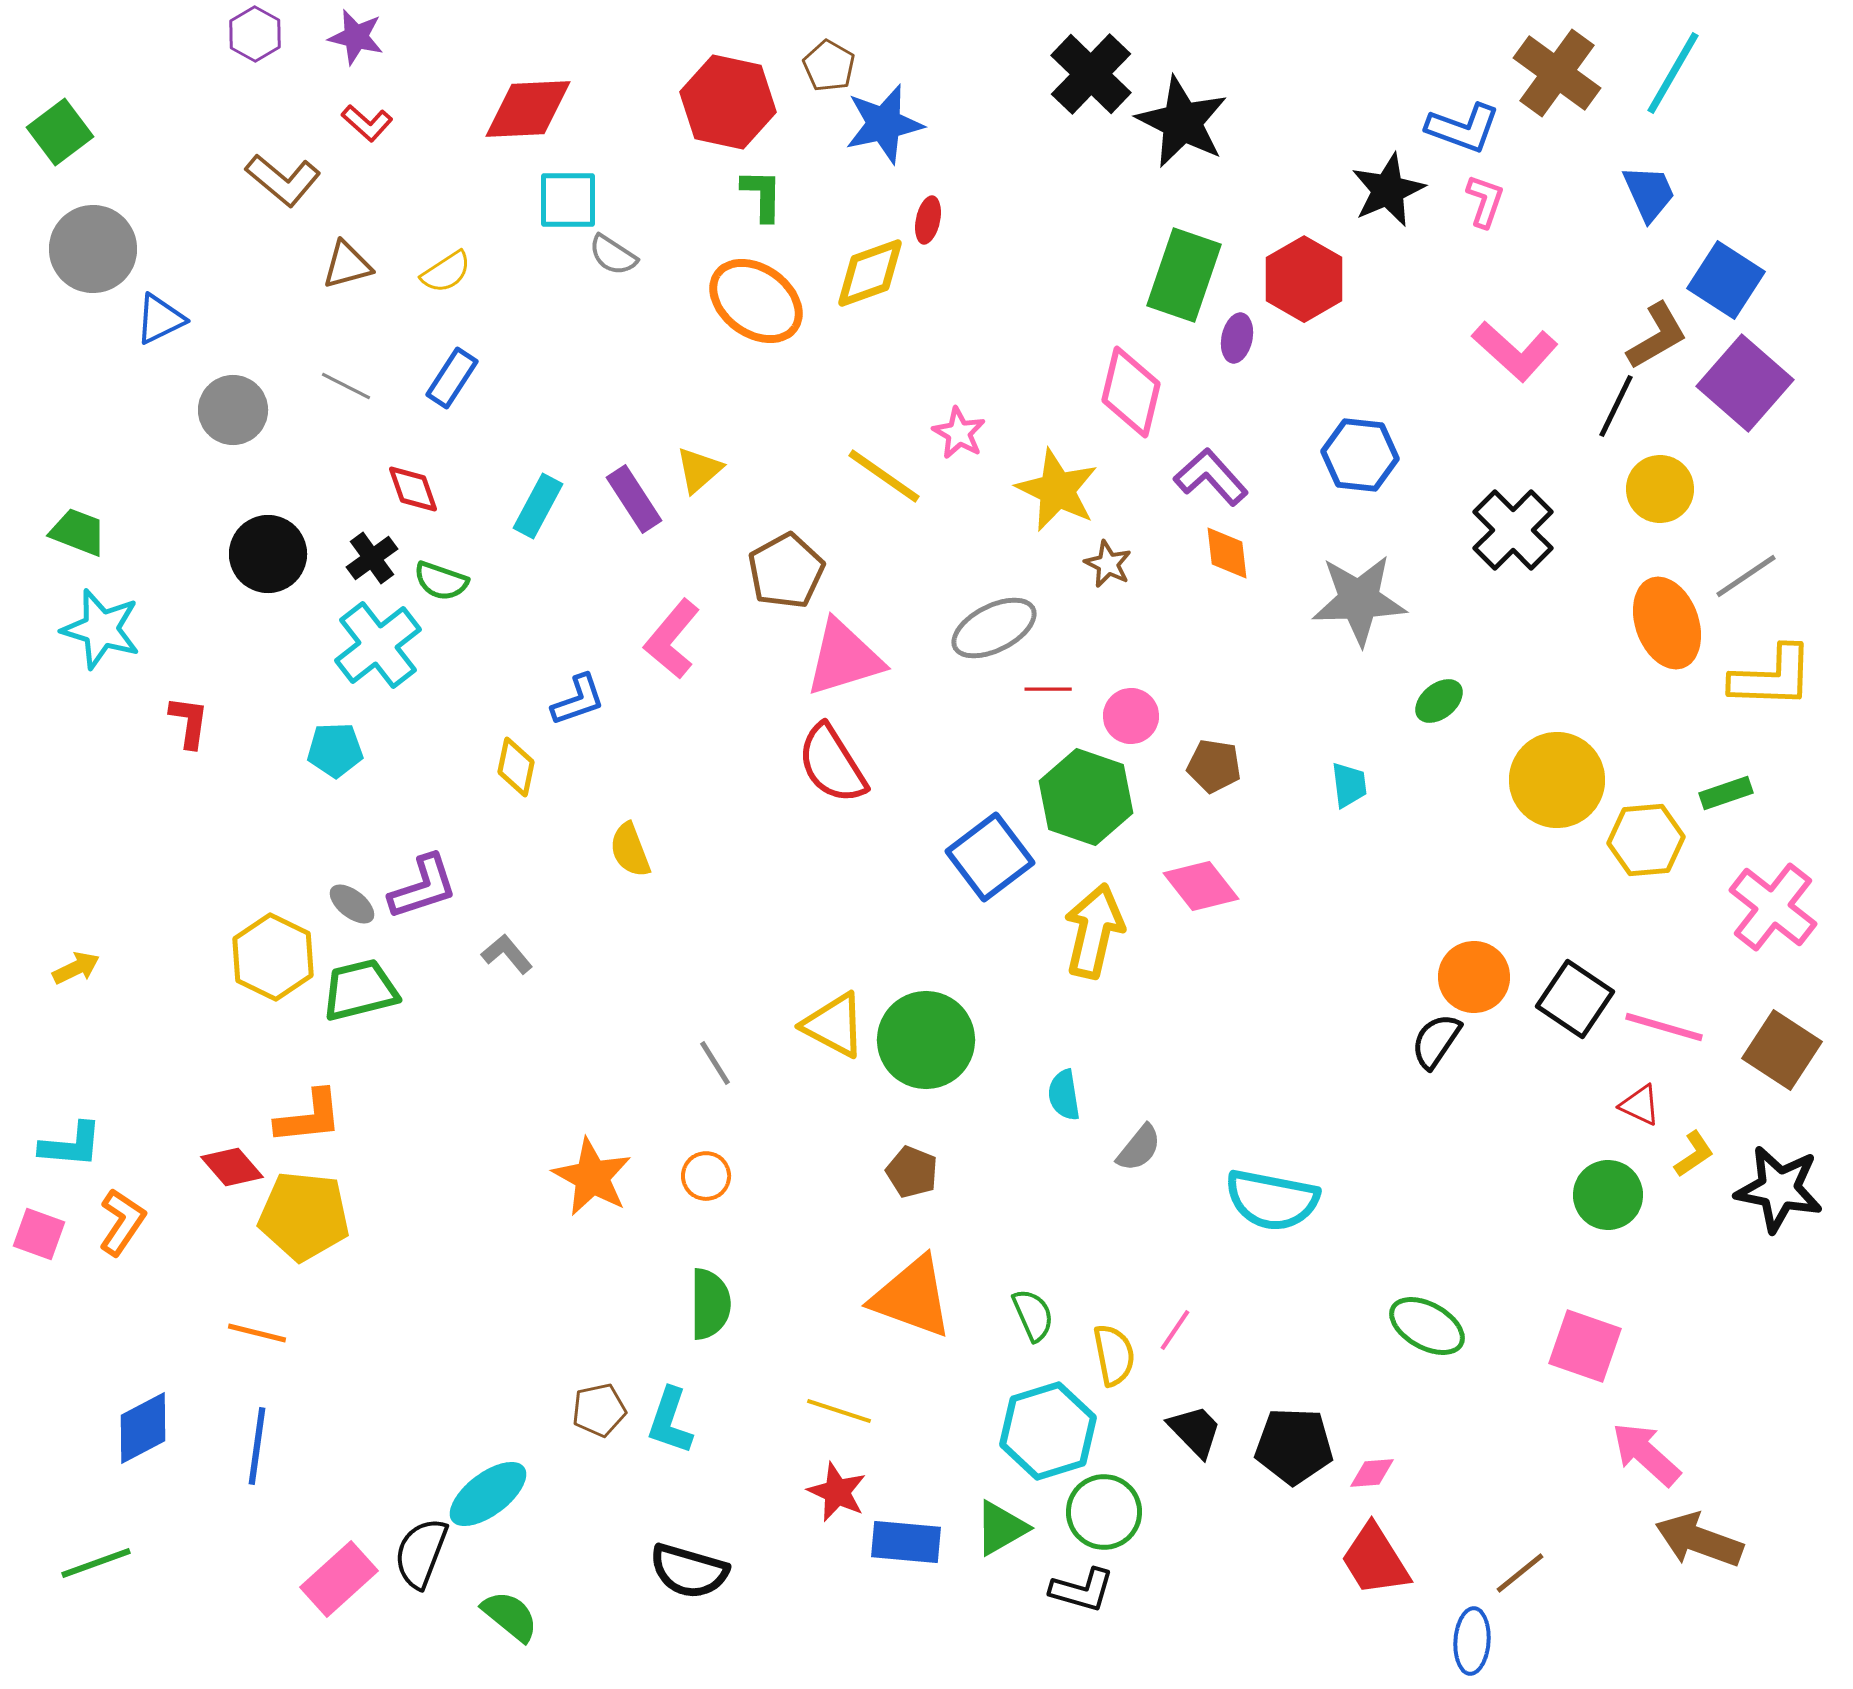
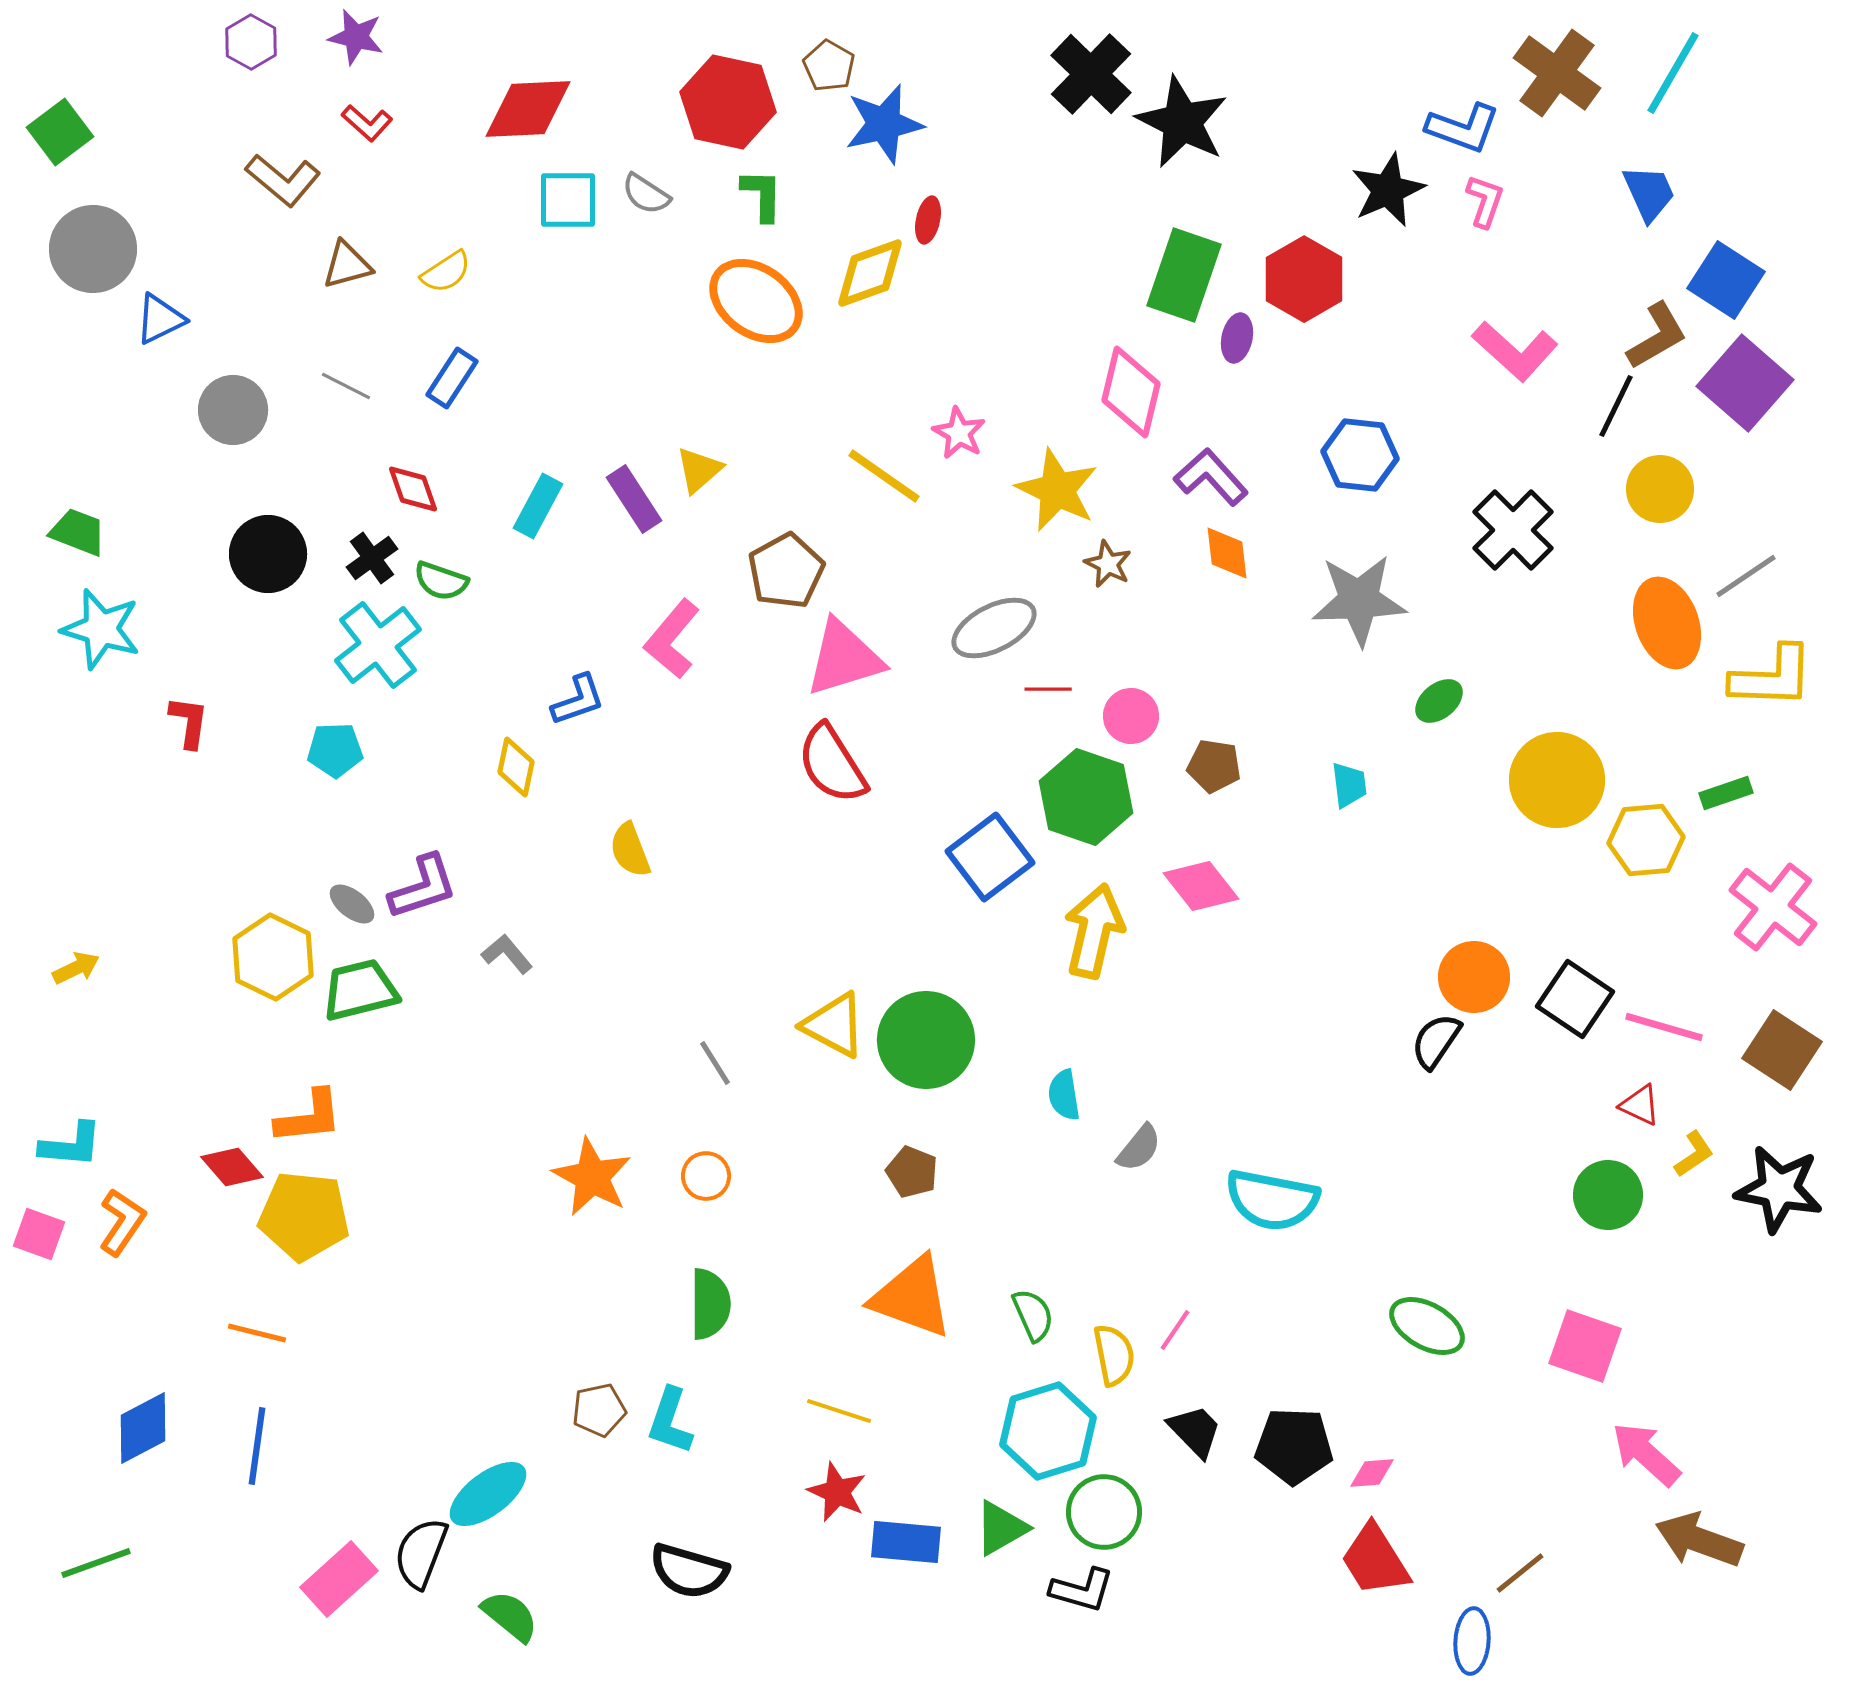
purple hexagon at (255, 34): moved 4 px left, 8 px down
gray semicircle at (613, 255): moved 33 px right, 61 px up
